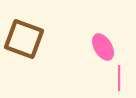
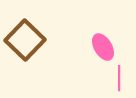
brown square: moved 1 px right, 1 px down; rotated 24 degrees clockwise
